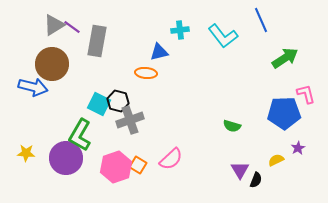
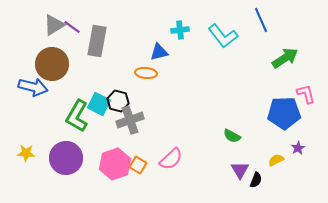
green semicircle: moved 10 px down; rotated 12 degrees clockwise
green L-shape: moved 3 px left, 19 px up
pink hexagon: moved 1 px left, 3 px up
